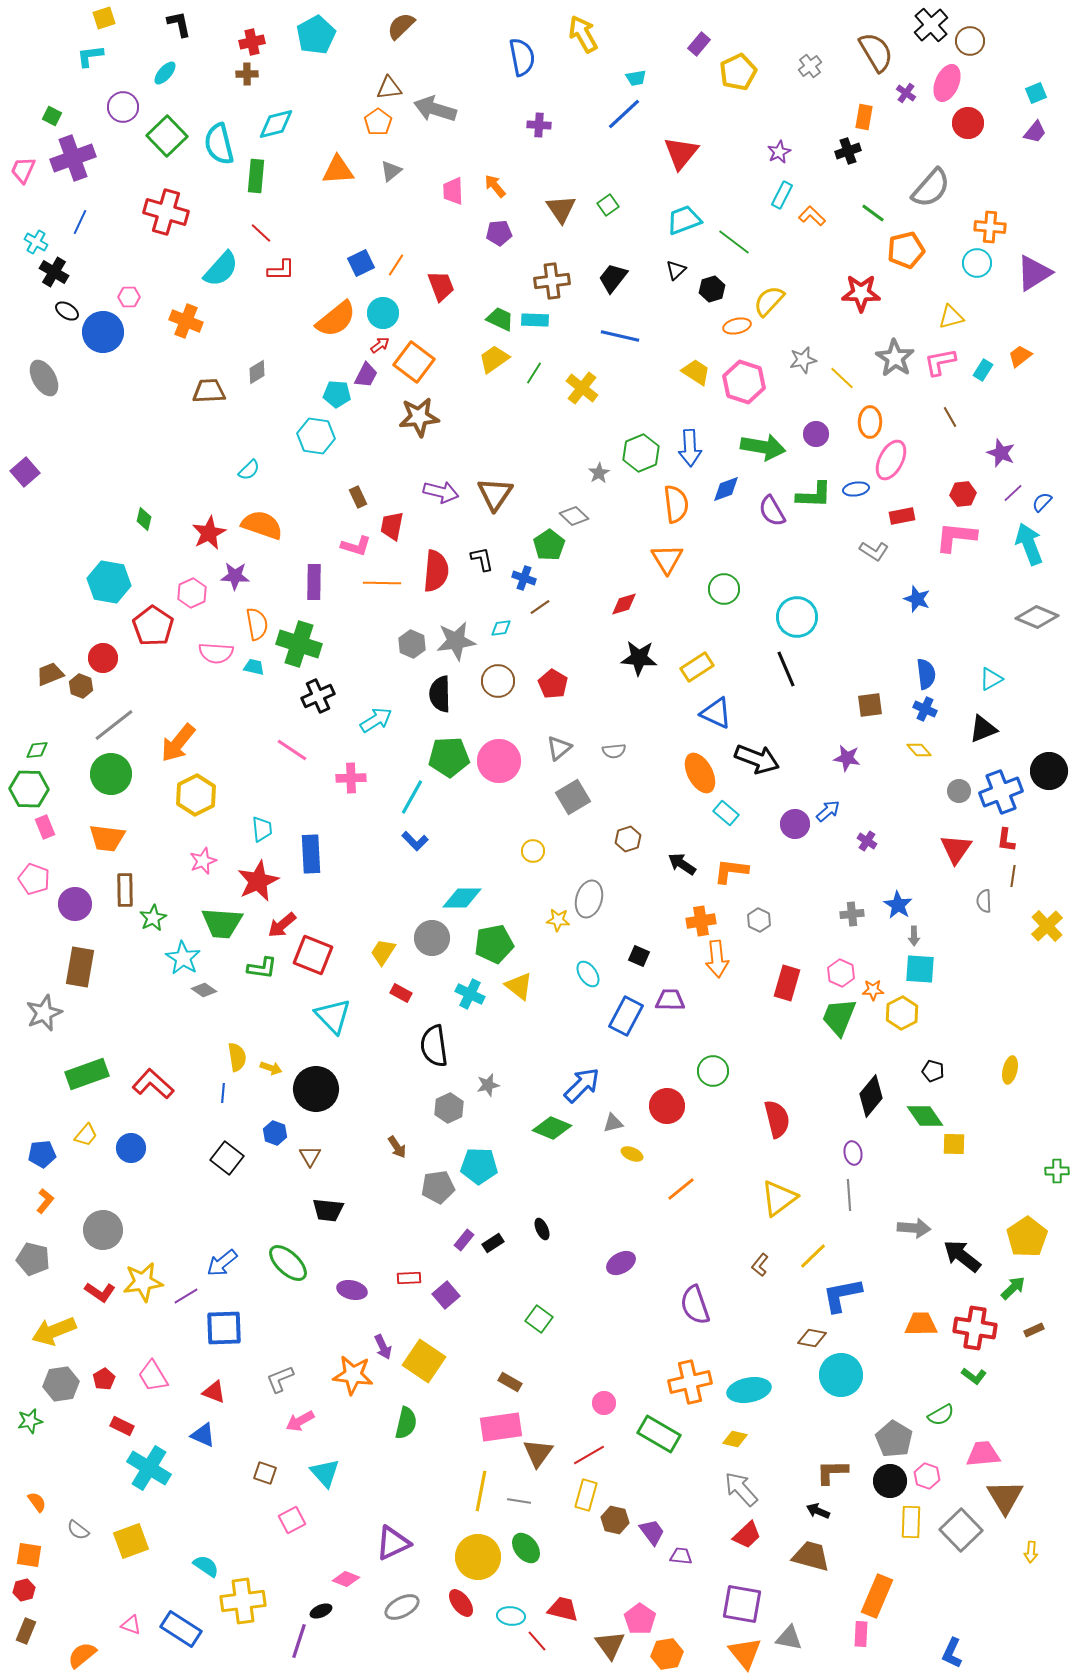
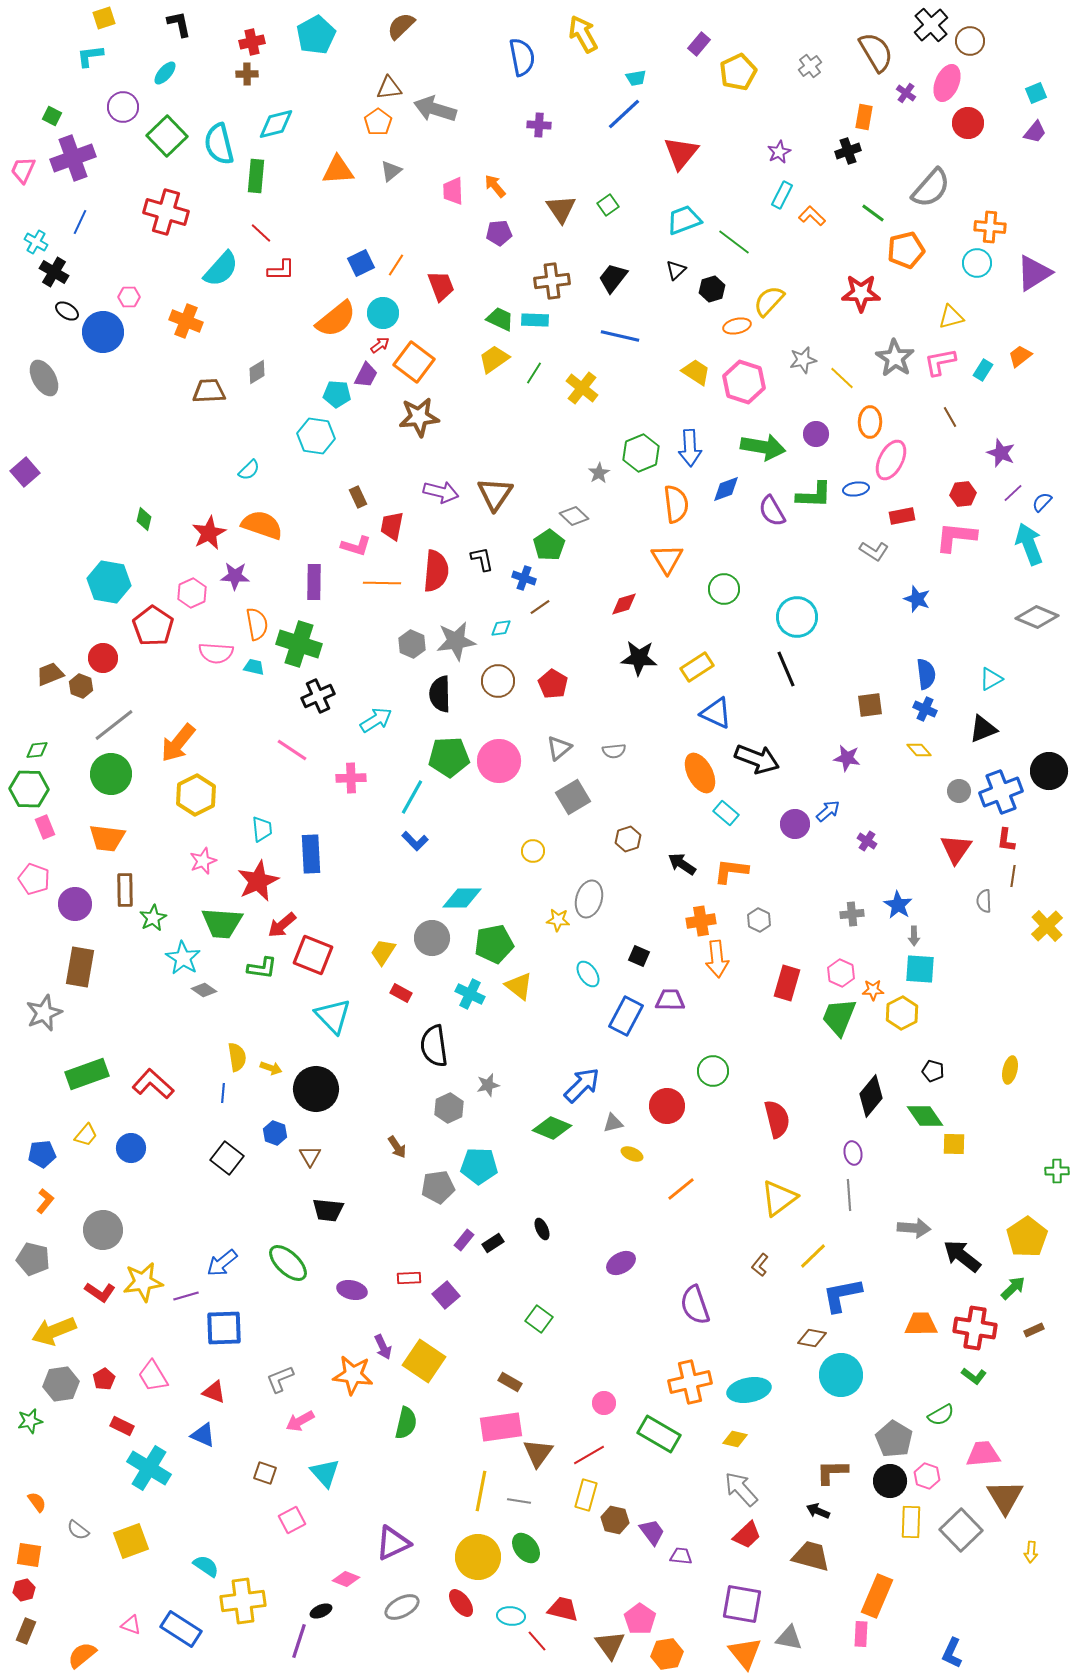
purple line at (186, 1296): rotated 15 degrees clockwise
